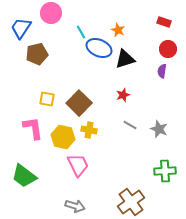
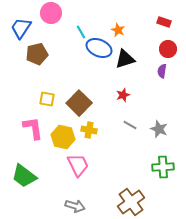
green cross: moved 2 px left, 4 px up
